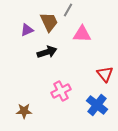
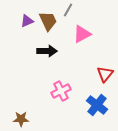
brown trapezoid: moved 1 px left, 1 px up
purple triangle: moved 9 px up
pink triangle: rotated 30 degrees counterclockwise
black arrow: moved 1 px up; rotated 18 degrees clockwise
red triangle: rotated 18 degrees clockwise
brown star: moved 3 px left, 8 px down
